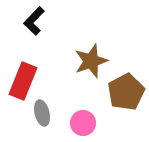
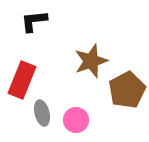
black L-shape: rotated 40 degrees clockwise
red rectangle: moved 1 px left, 1 px up
brown pentagon: moved 1 px right, 2 px up
pink circle: moved 7 px left, 3 px up
